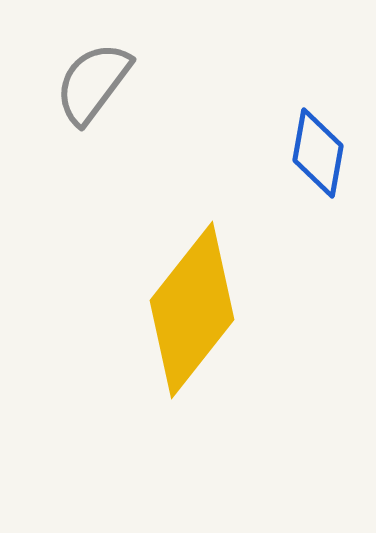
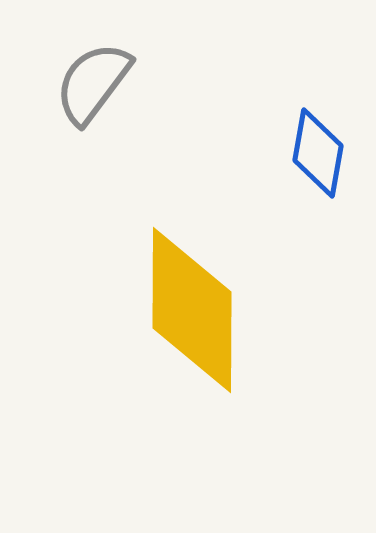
yellow diamond: rotated 38 degrees counterclockwise
